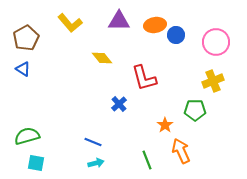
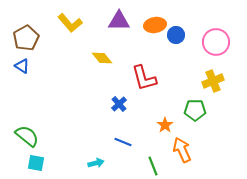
blue triangle: moved 1 px left, 3 px up
green semicircle: rotated 55 degrees clockwise
blue line: moved 30 px right
orange arrow: moved 1 px right, 1 px up
green line: moved 6 px right, 6 px down
